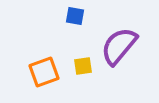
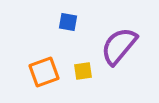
blue square: moved 7 px left, 6 px down
yellow square: moved 5 px down
